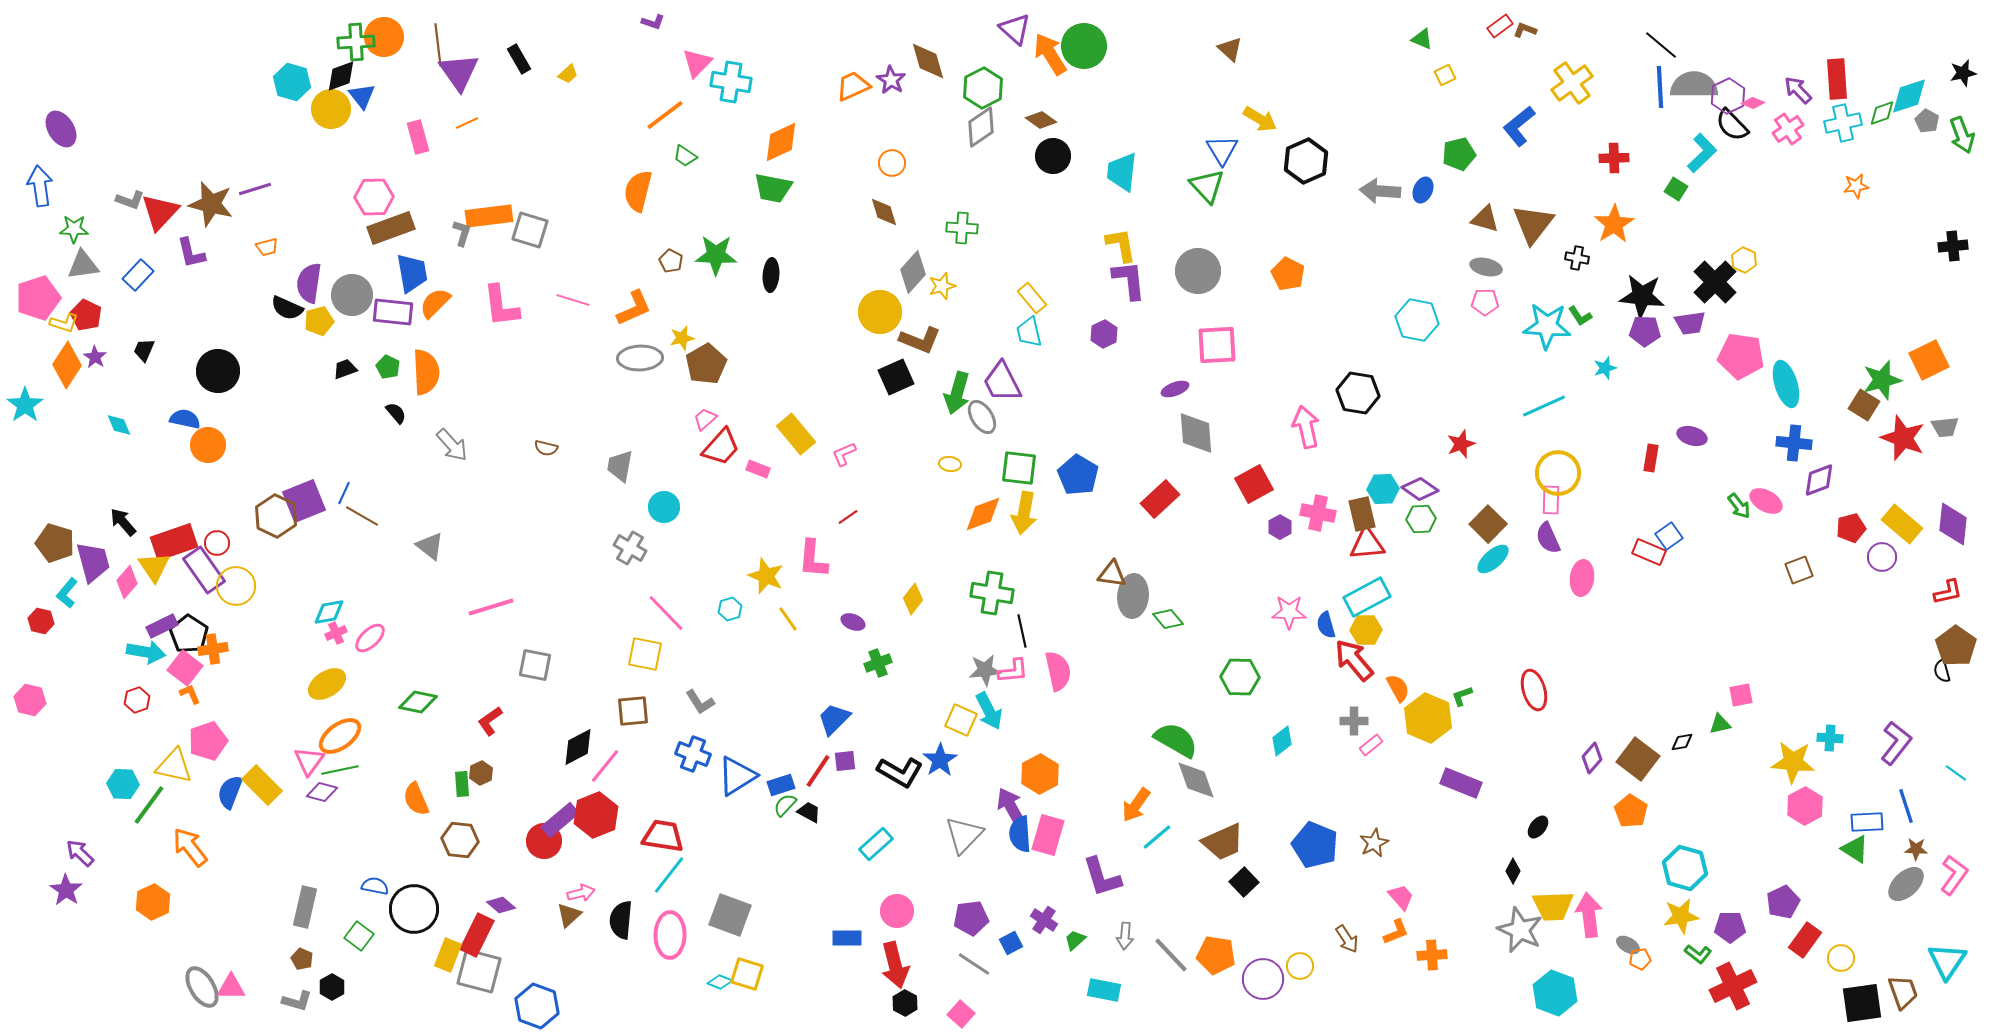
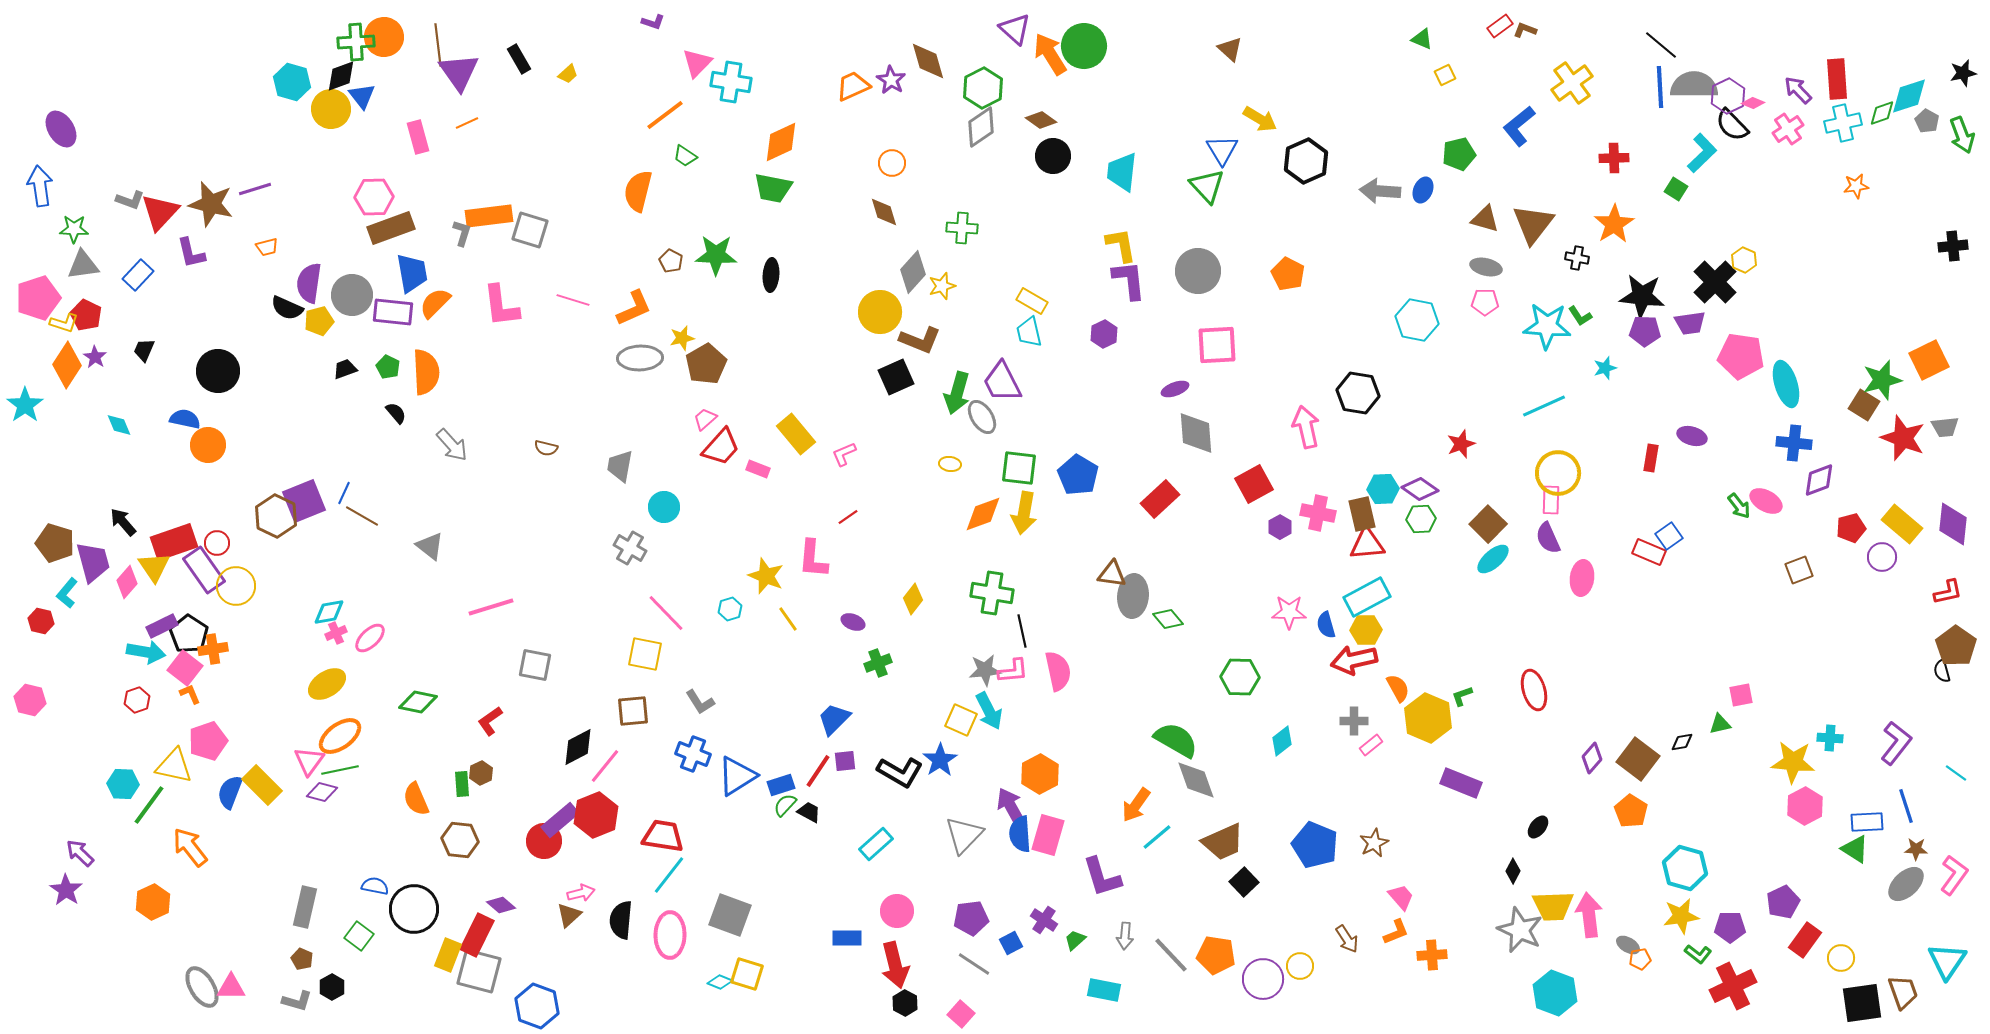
yellow rectangle at (1032, 298): moved 3 px down; rotated 20 degrees counterclockwise
red arrow at (1354, 660): rotated 63 degrees counterclockwise
